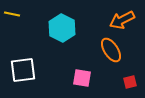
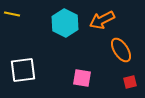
orange arrow: moved 20 px left
cyan hexagon: moved 3 px right, 5 px up
orange ellipse: moved 10 px right
